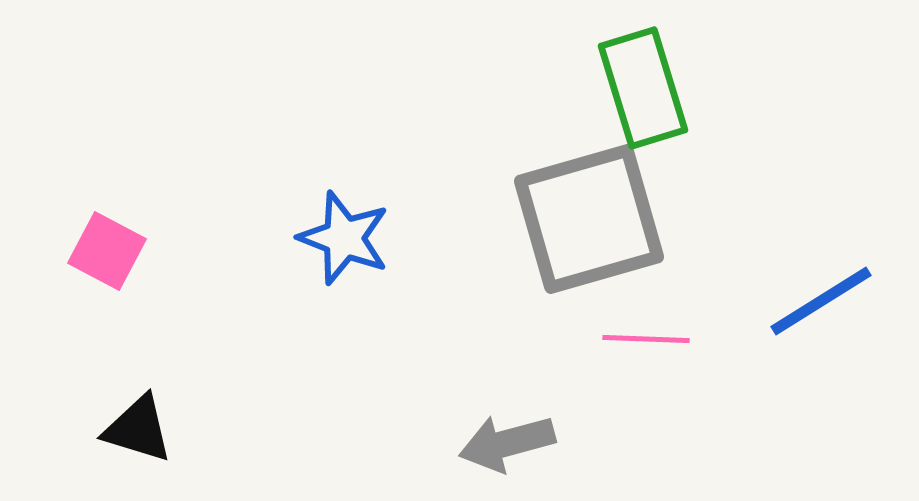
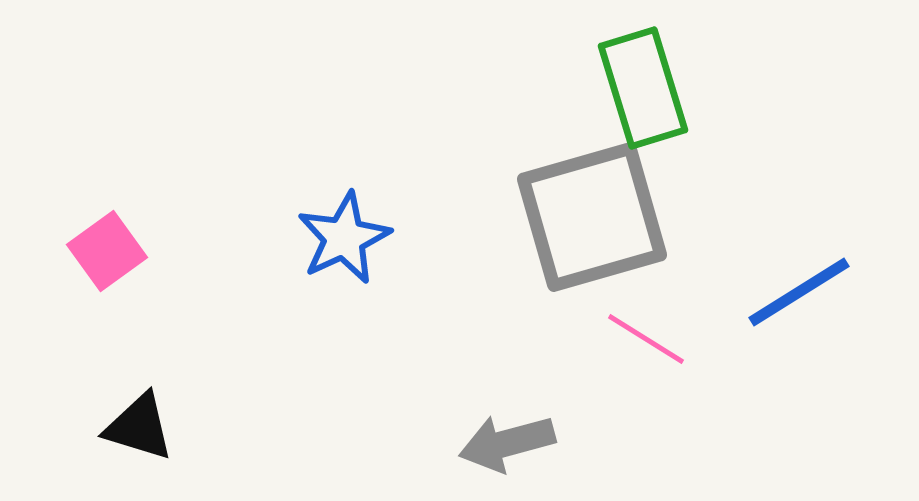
gray square: moved 3 px right, 2 px up
blue star: rotated 26 degrees clockwise
pink square: rotated 26 degrees clockwise
blue line: moved 22 px left, 9 px up
pink line: rotated 30 degrees clockwise
black triangle: moved 1 px right, 2 px up
